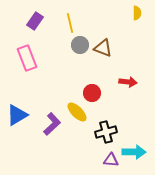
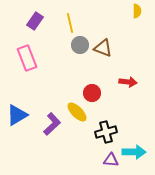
yellow semicircle: moved 2 px up
